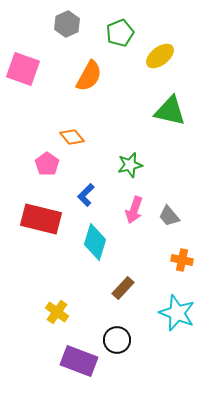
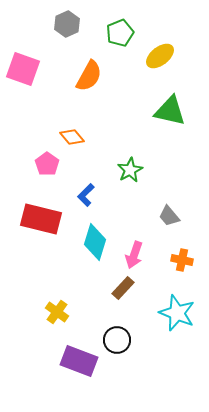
green star: moved 5 px down; rotated 15 degrees counterclockwise
pink arrow: moved 45 px down
